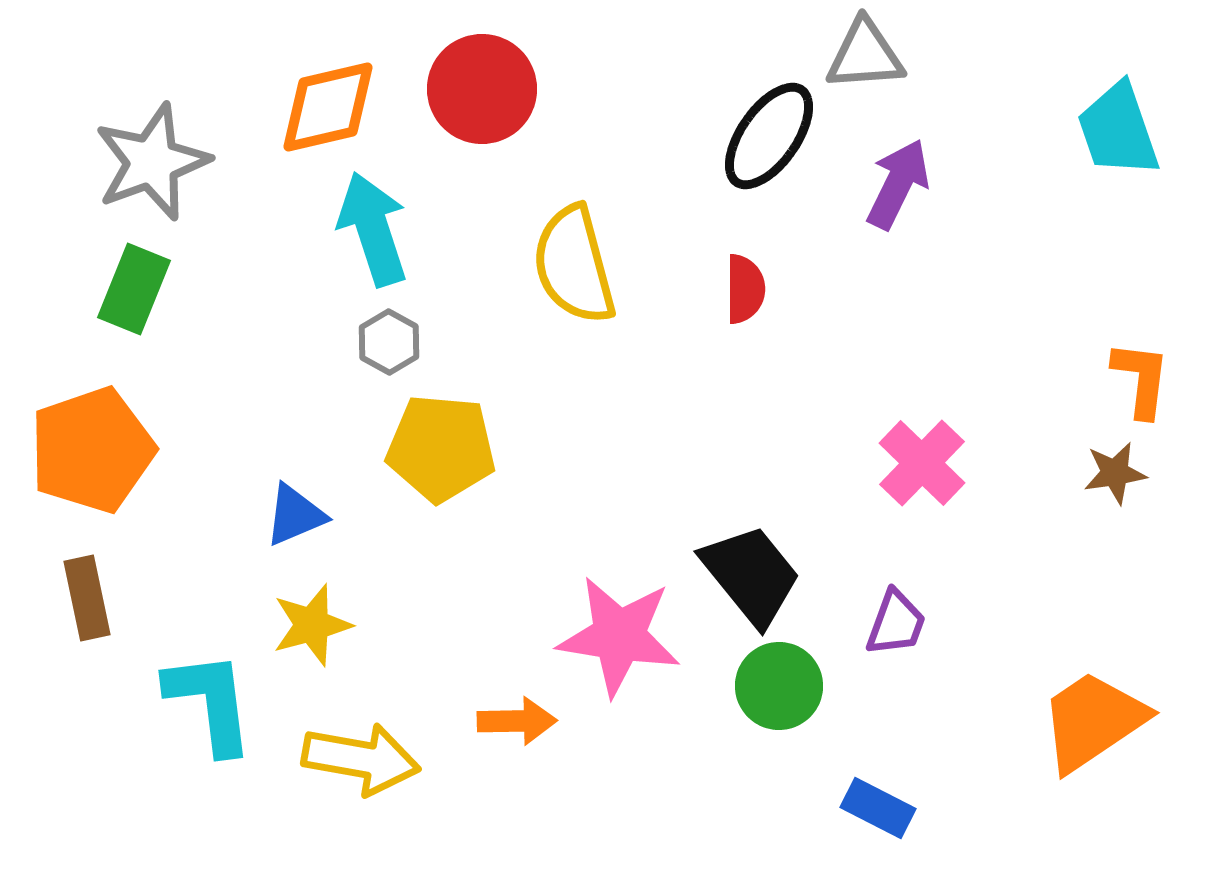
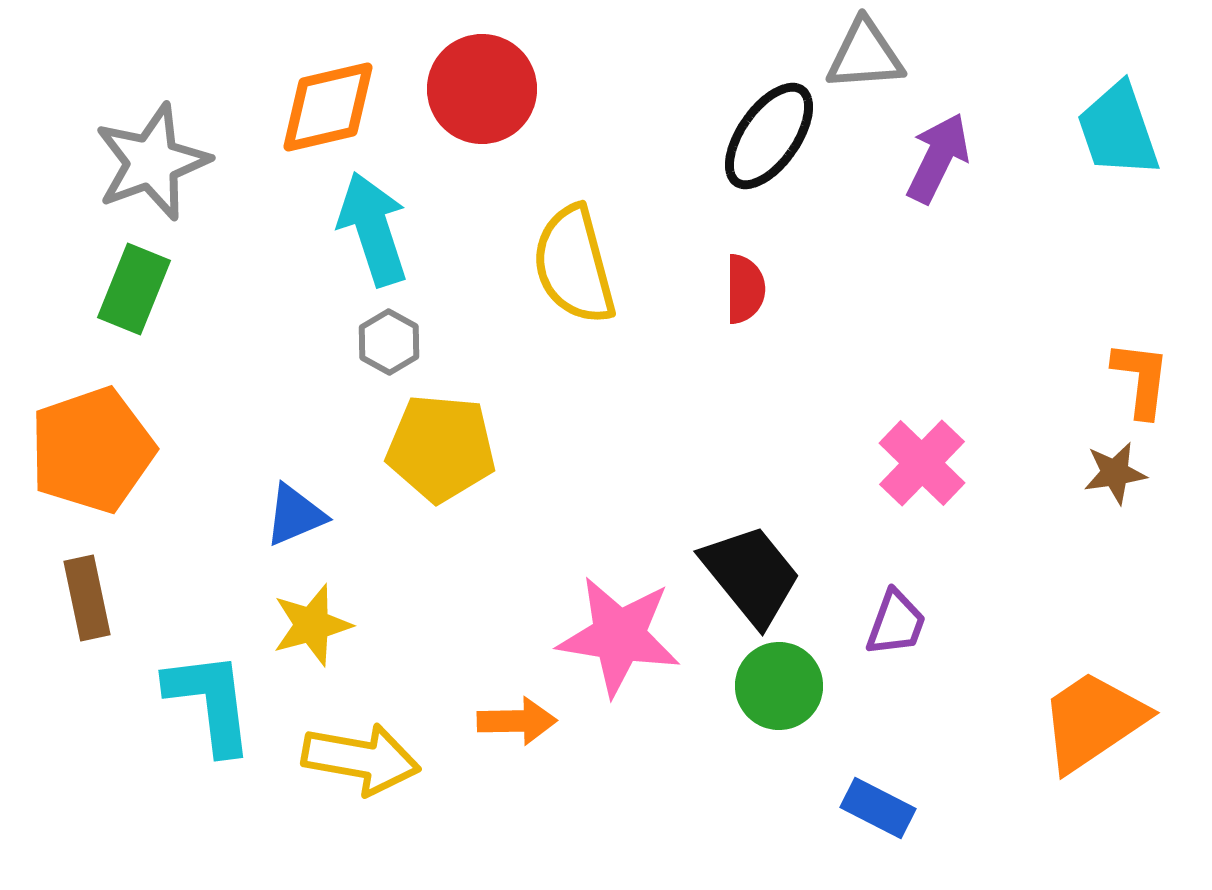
purple arrow: moved 40 px right, 26 px up
